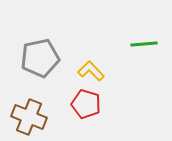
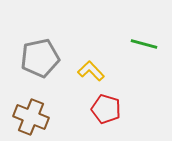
green line: rotated 20 degrees clockwise
red pentagon: moved 20 px right, 5 px down
brown cross: moved 2 px right
